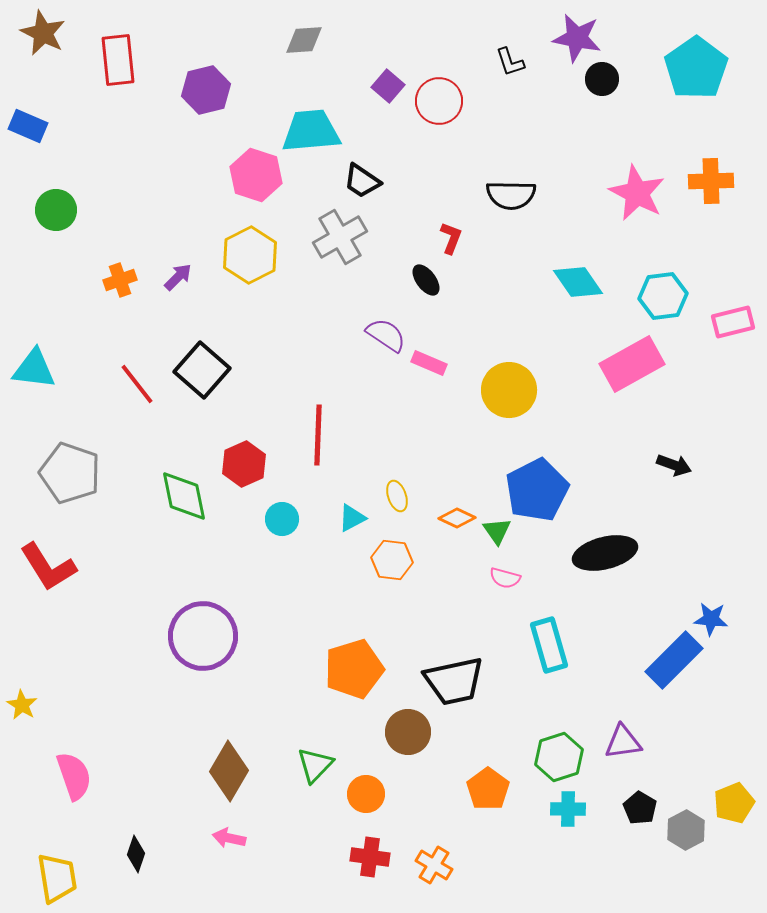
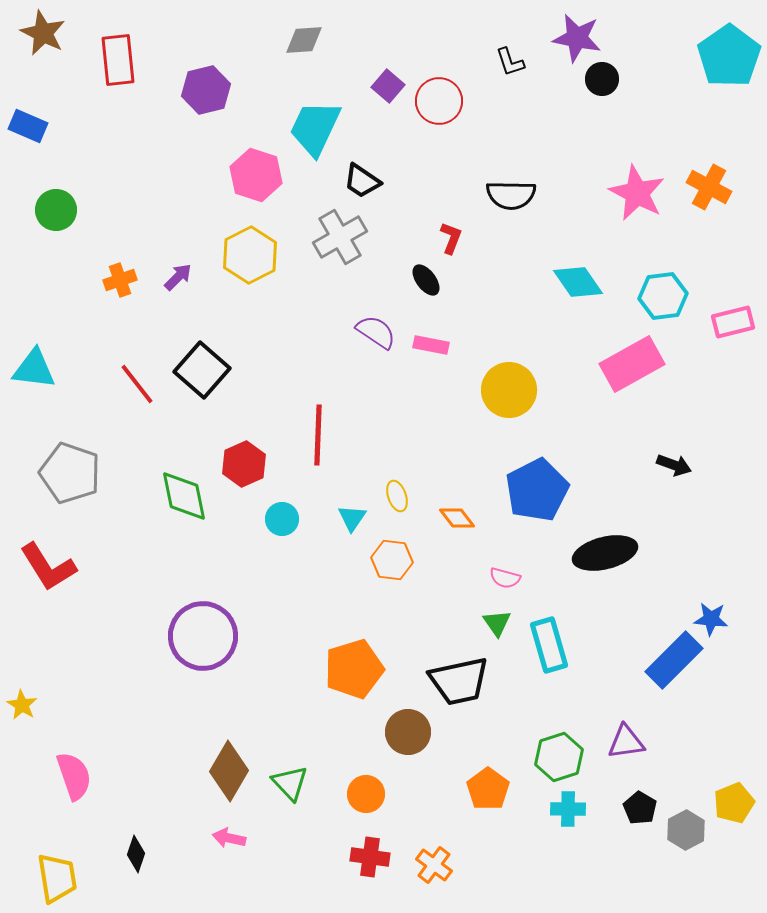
cyan pentagon at (696, 68): moved 33 px right, 12 px up
cyan trapezoid at (311, 131): moved 4 px right, 3 px up; rotated 60 degrees counterclockwise
orange cross at (711, 181): moved 2 px left, 6 px down; rotated 30 degrees clockwise
purple semicircle at (386, 335): moved 10 px left, 3 px up
pink rectangle at (429, 363): moved 2 px right, 18 px up; rotated 12 degrees counterclockwise
cyan triangle at (352, 518): rotated 28 degrees counterclockwise
orange diamond at (457, 518): rotated 27 degrees clockwise
green triangle at (497, 531): moved 92 px down
black trapezoid at (454, 681): moved 5 px right
purple triangle at (623, 742): moved 3 px right
green triangle at (315, 765): moved 25 px left, 18 px down; rotated 27 degrees counterclockwise
orange cross at (434, 865): rotated 6 degrees clockwise
